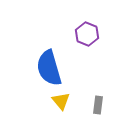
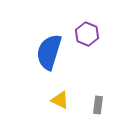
blue semicircle: moved 16 px up; rotated 33 degrees clockwise
yellow triangle: moved 1 px left, 1 px up; rotated 24 degrees counterclockwise
